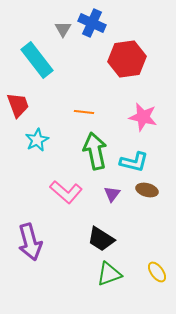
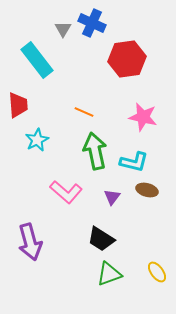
red trapezoid: rotated 16 degrees clockwise
orange line: rotated 18 degrees clockwise
purple triangle: moved 3 px down
